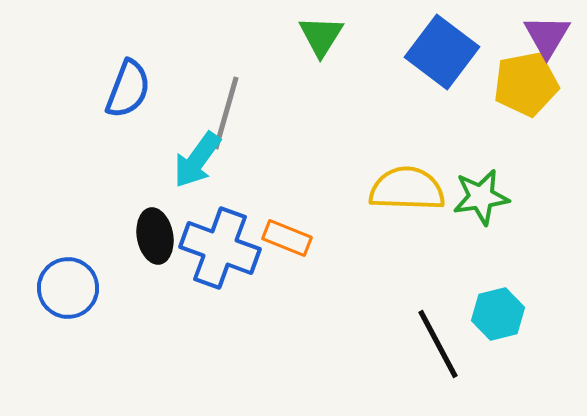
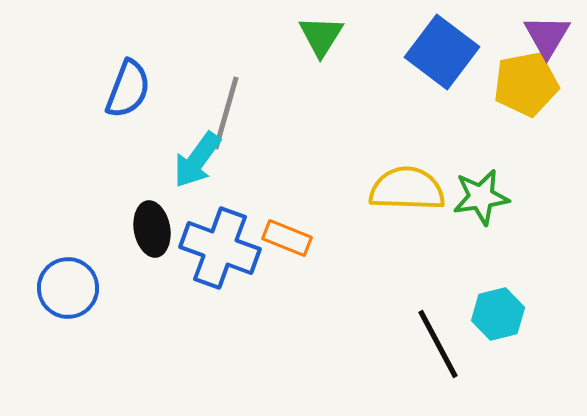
black ellipse: moved 3 px left, 7 px up
